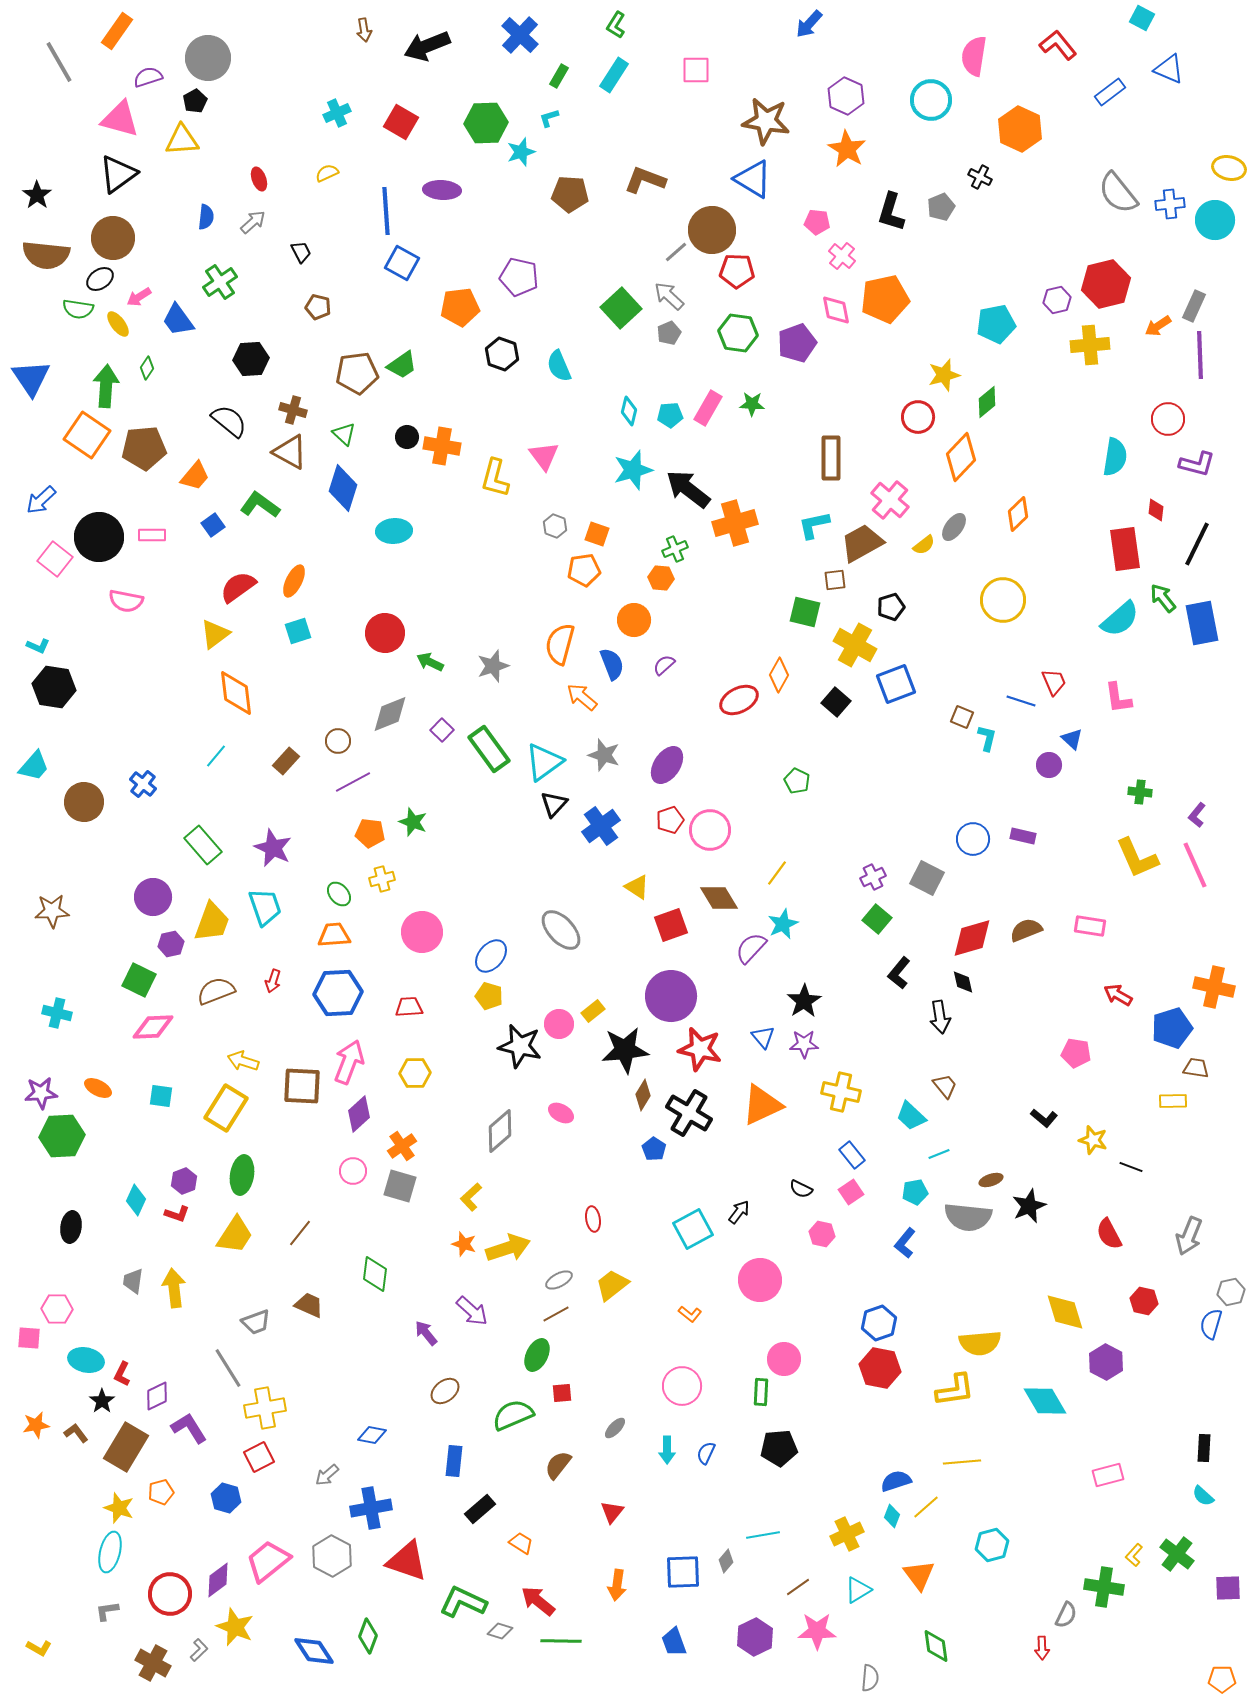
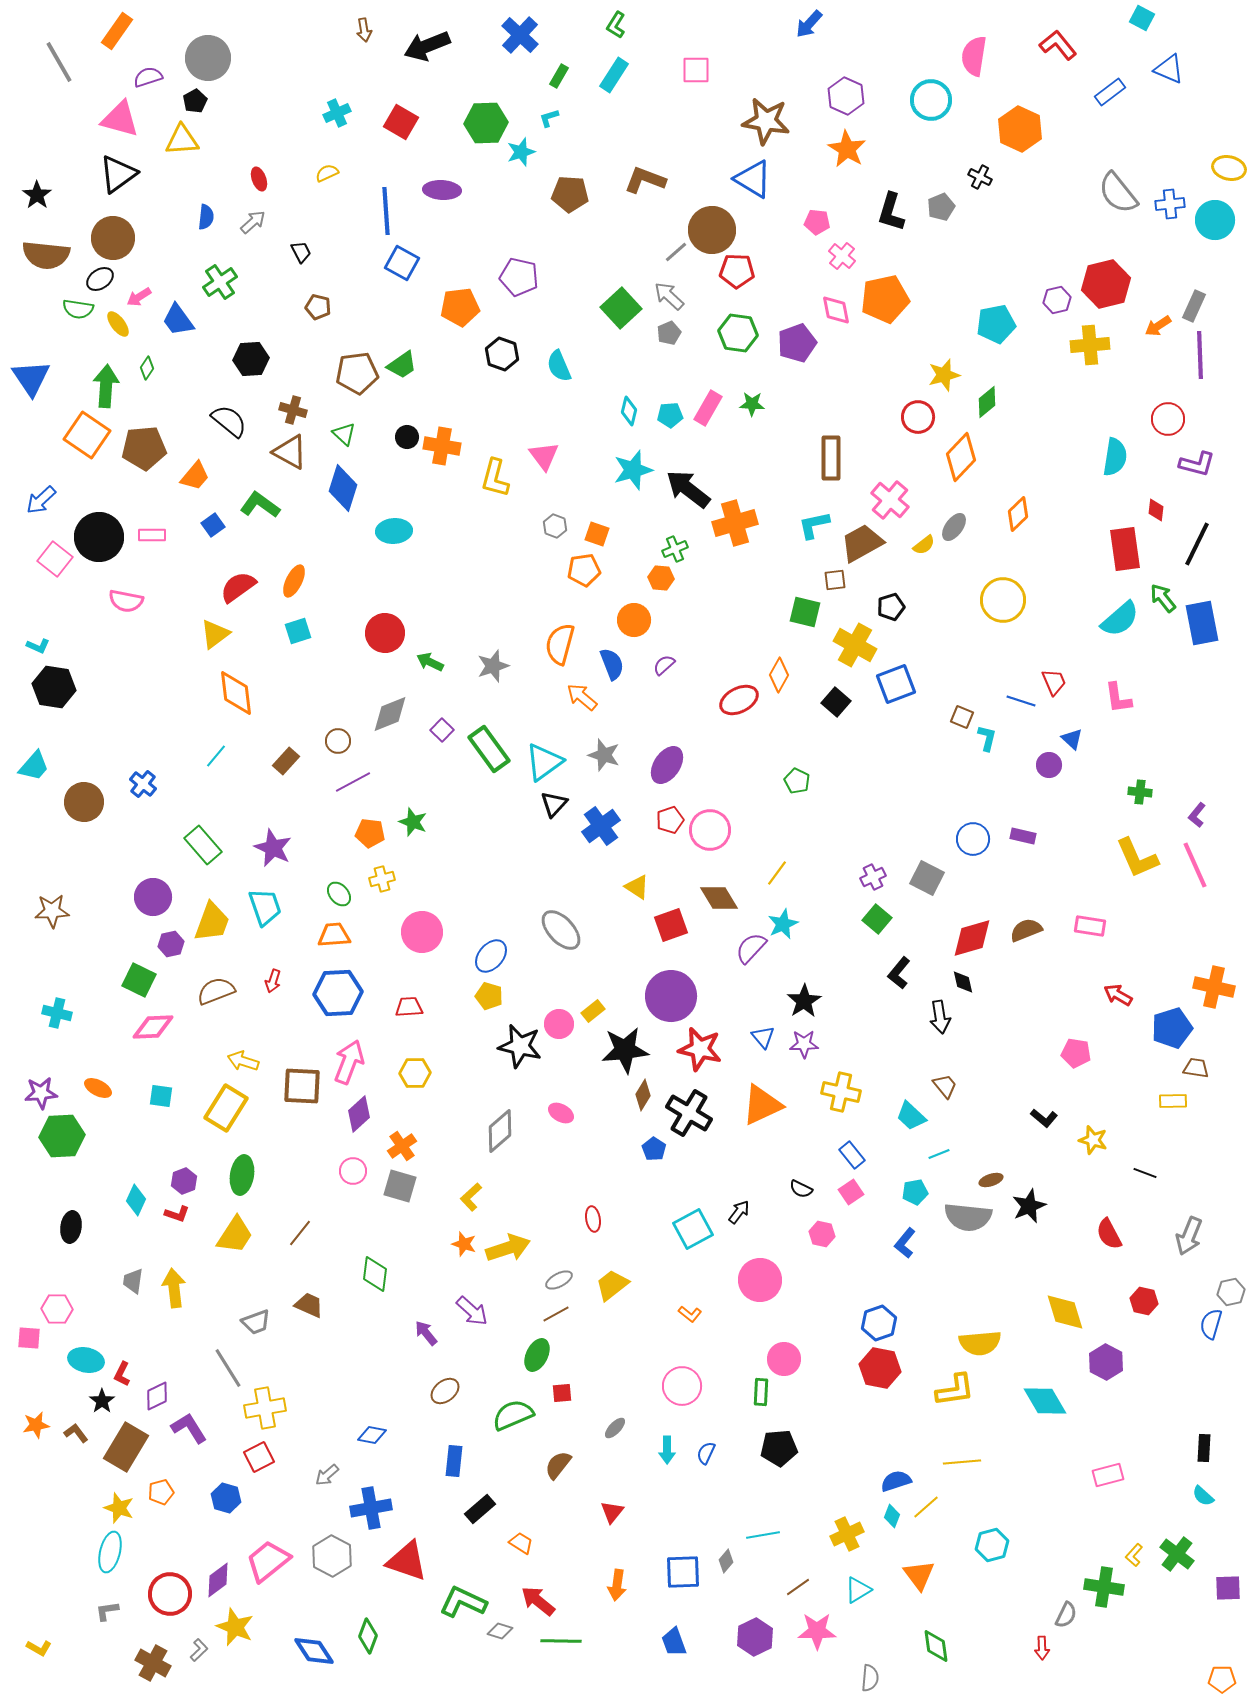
black line at (1131, 1167): moved 14 px right, 6 px down
